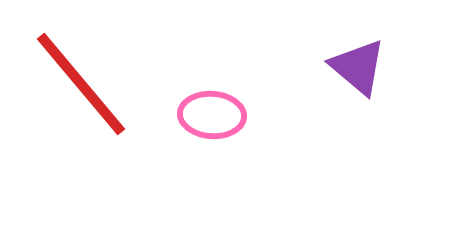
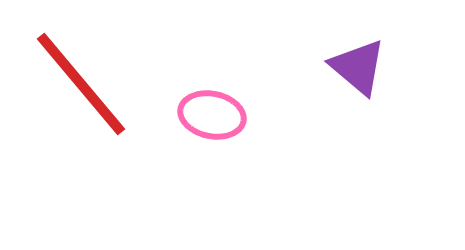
pink ellipse: rotated 8 degrees clockwise
